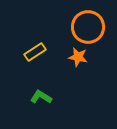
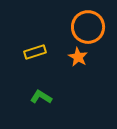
yellow rectangle: rotated 15 degrees clockwise
orange star: rotated 18 degrees clockwise
